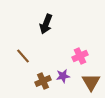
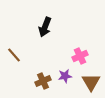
black arrow: moved 1 px left, 3 px down
brown line: moved 9 px left, 1 px up
purple star: moved 2 px right
